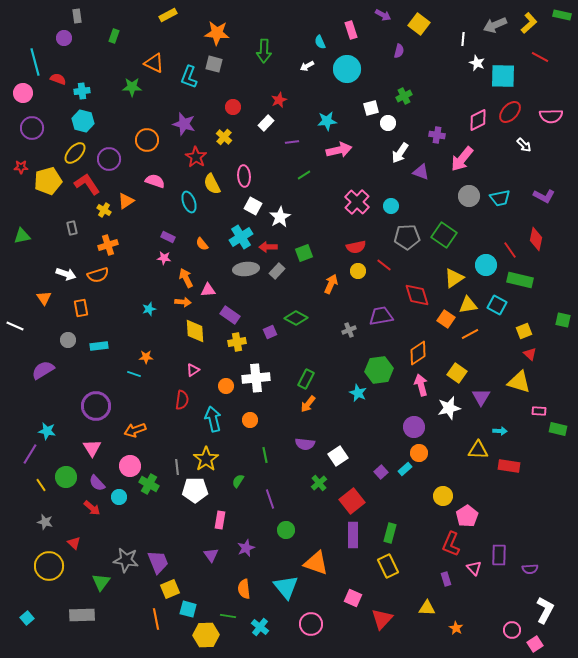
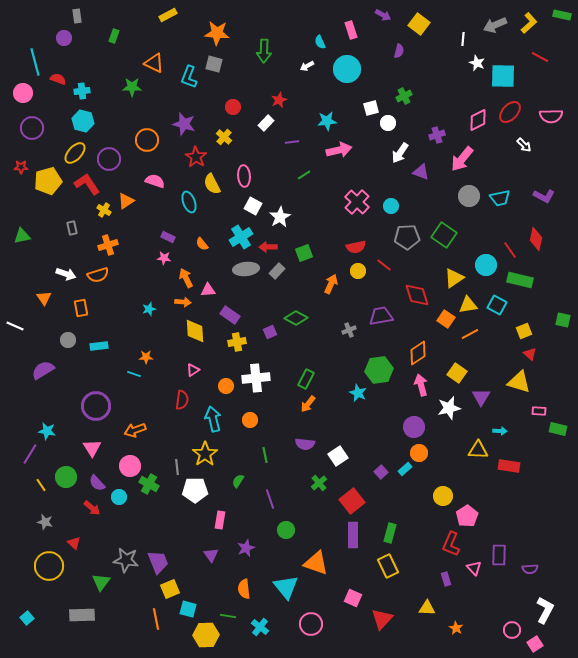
purple cross at (437, 135): rotated 28 degrees counterclockwise
yellow star at (206, 459): moved 1 px left, 5 px up
